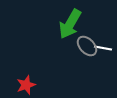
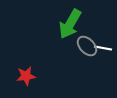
red star: moved 9 px up; rotated 12 degrees clockwise
